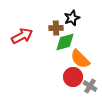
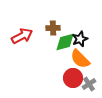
black star: moved 8 px right, 21 px down
brown cross: moved 3 px left
red circle: moved 1 px down
gray cross: moved 1 px left, 2 px up; rotated 24 degrees clockwise
